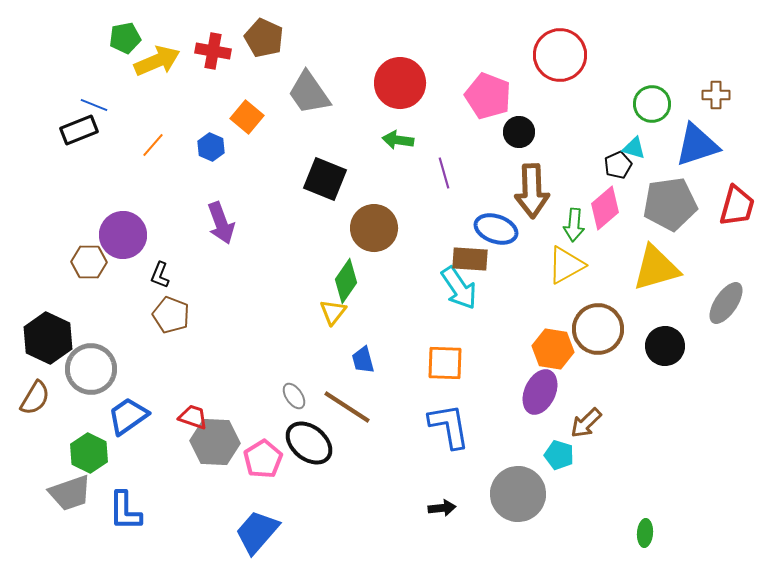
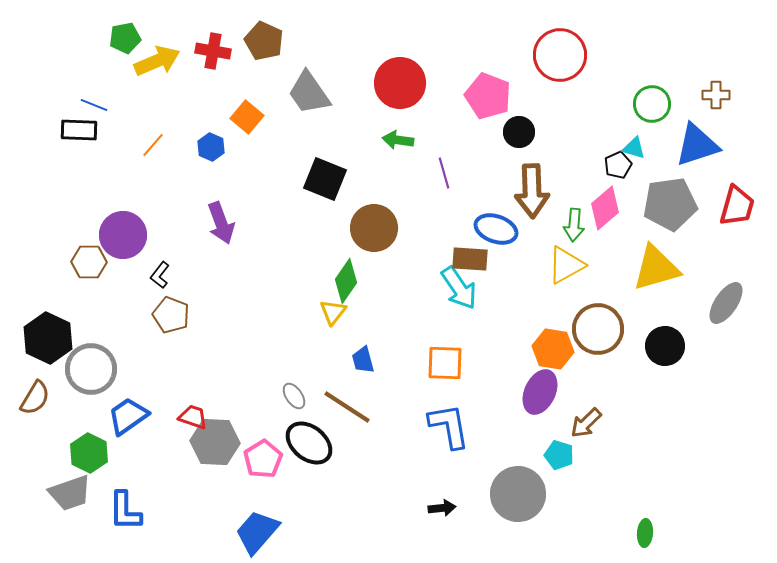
brown pentagon at (264, 38): moved 3 px down
black rectangle at (79, 130): rotated 24 degrees clockwise
black L-shape at (160, 275): rotated 16 degrees clockwise
